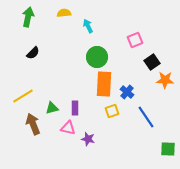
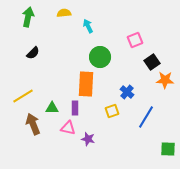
green circle: moved 3 px right
orange rectangle: moved 18 px left
green triangle: rotated 16 degrees clockwise
blue line: rotated 65 degrees clockwise
